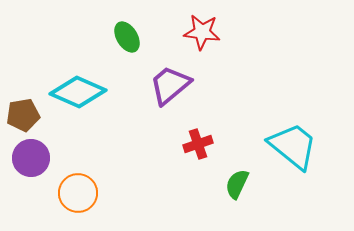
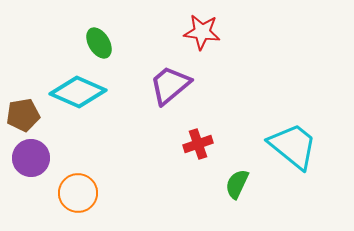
green ellipse: moved 28 px left, 6 px down
